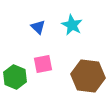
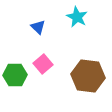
cyan star: moved 5 px right, 8 px up
pink square: rotated 30 degrees counterclockwise
green hexagon: moved 2 px up; rotated 25 degrees counterclockwise
